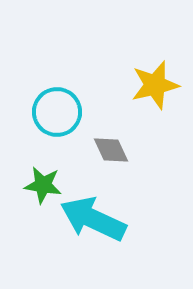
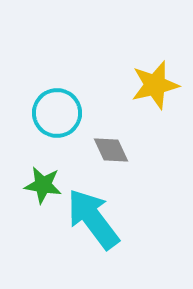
cyan circle: moved 1 px down
cyan arrow: rotated 28 degrees clockwise
